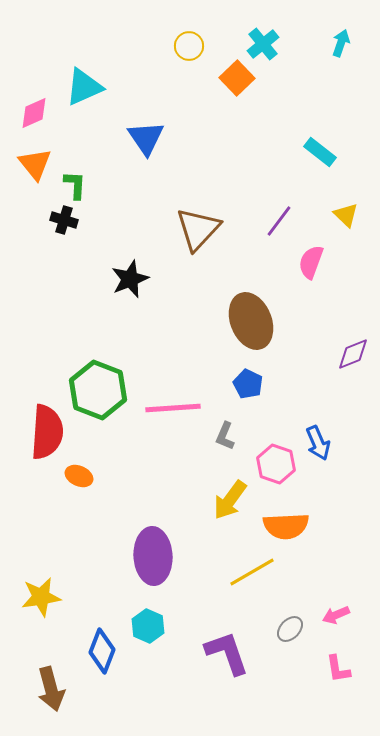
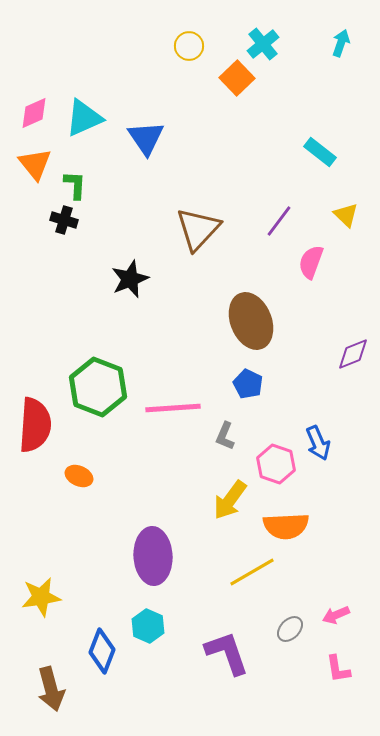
cyan triangle: moved 31 px down
green hexagon: moved 3 px up
red semicircle: moved 12 px left, 7 px up
